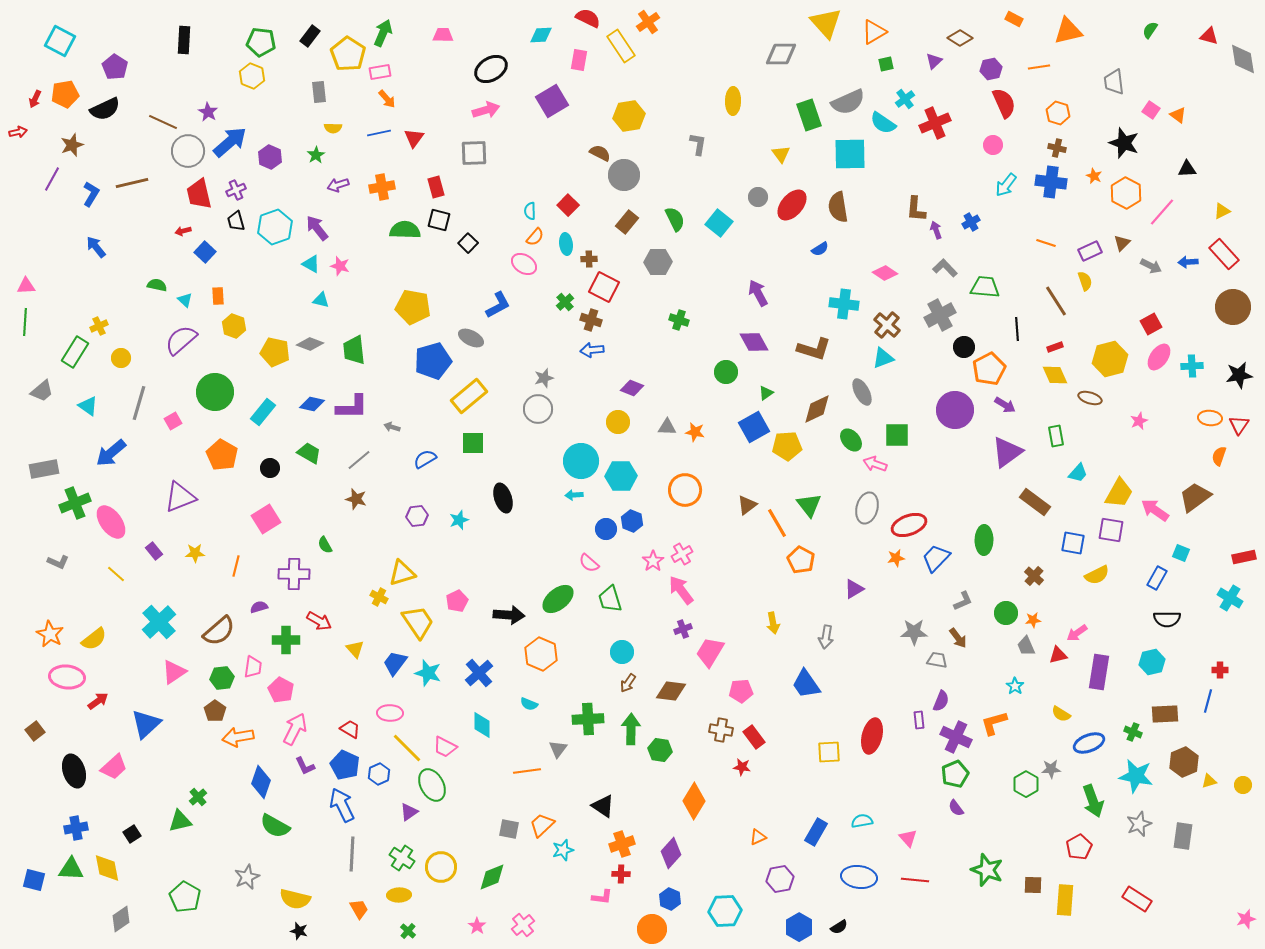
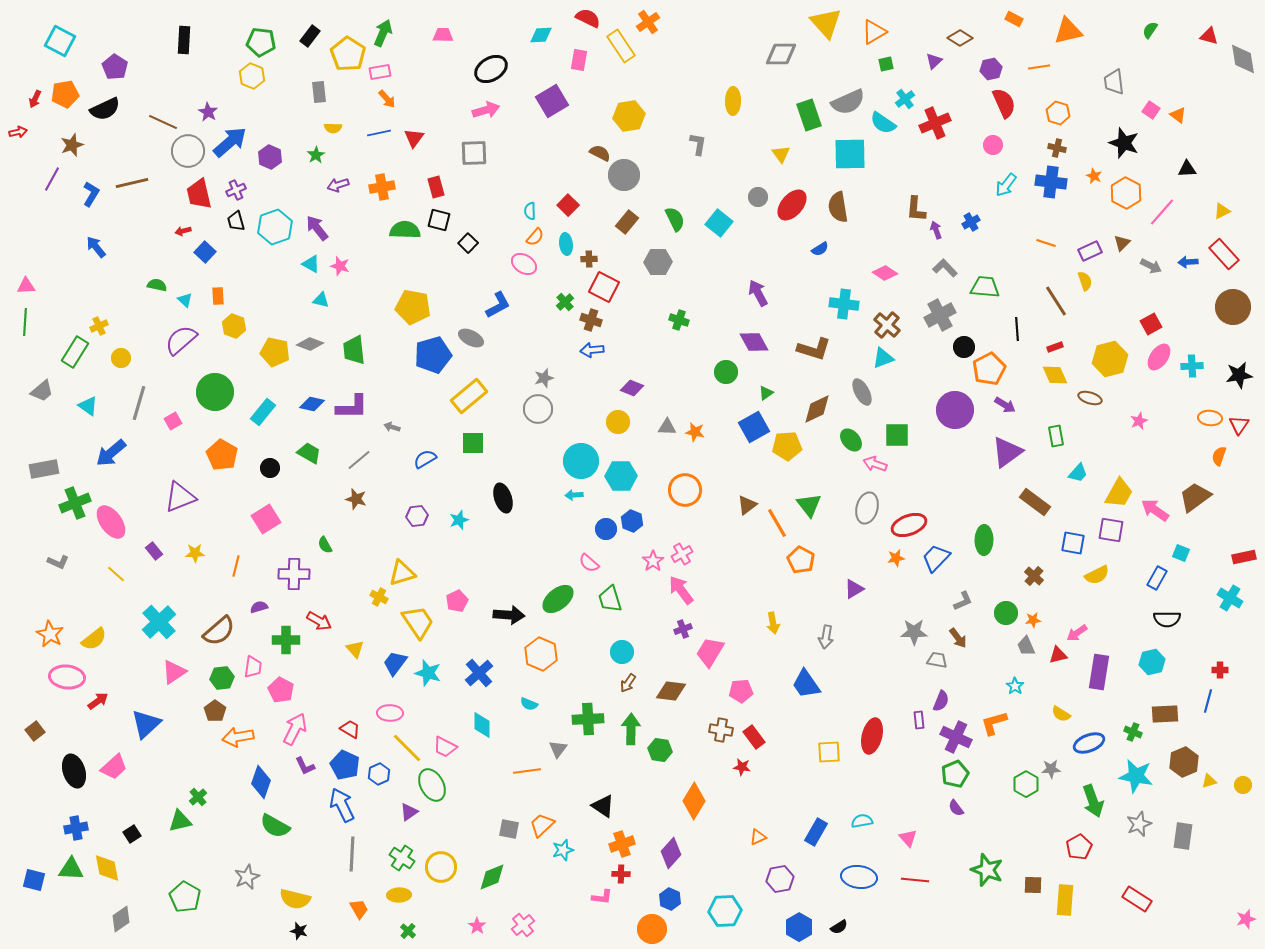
blue pentagon at (433, 361): moved 6 px up
